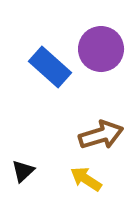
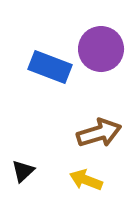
blue rectangle: rotated 21 degrees counterclockwise
brown arrow: moved 2 px left, 2 px up
yellow arrow: moved 1 px down; rotated 12 degrees counterclockwise
